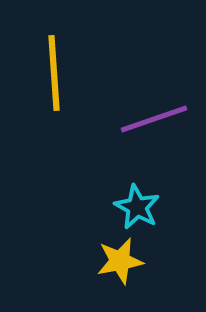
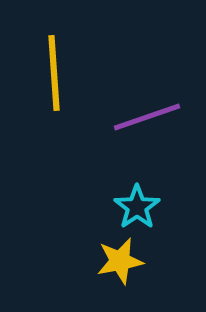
purple line: moved 7 px left, 2 px up
cyan star: rotated 9 degrees clockwise
